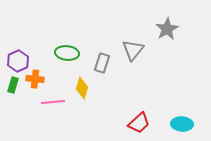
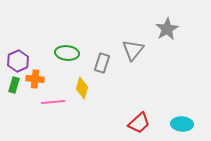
green rectangle: moved 1 px right
